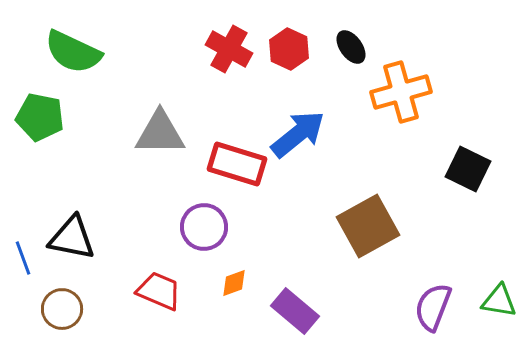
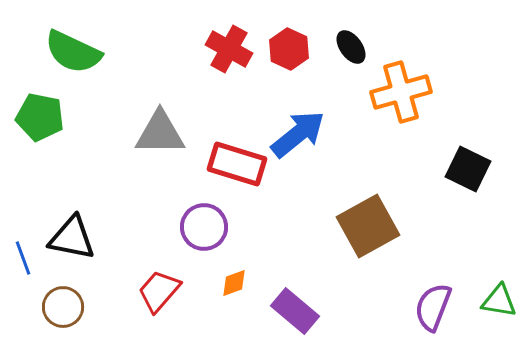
red trapezoid: rotated 72 degrees counterclockwise
brown circle: moved 1 px right, 2 px up
